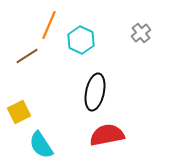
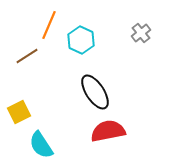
black ellipse: rotated 45 degrees counterclockwise
red semicircle: moved 1 px right, 4 px up
